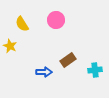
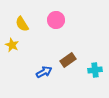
yellow star: moved 2 px right, 1 px up
blue arrow: rotated 28 degrees counterclockwise
